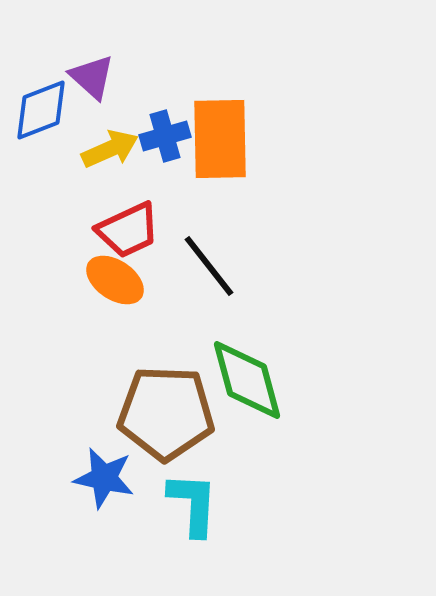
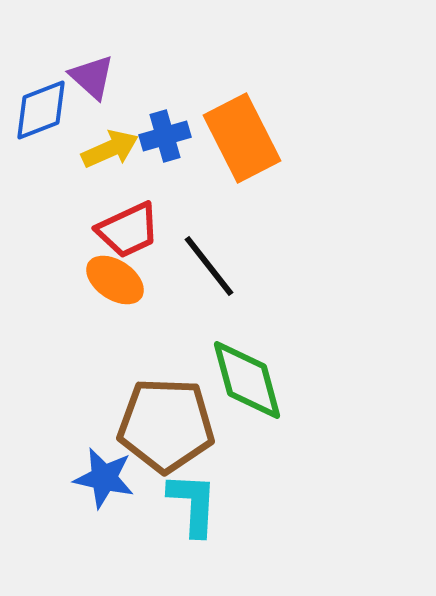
orange rectangle: moved 22 px right, 1 px up; rotated 26 degrees counterclockwise
brown pentagon: moved 12 px down
